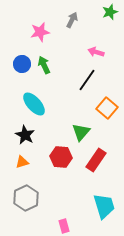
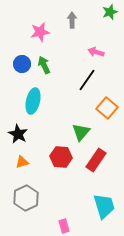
gray arrow: rotated 28 degrees counterclockwise
cyan ellipse: moved 1 px left, 3 px up; rotated 55 degrees clockwise
black star: moved 7 px left, 1 px up
